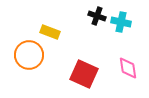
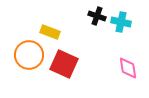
red square: moved 20 px left, 10 px up
